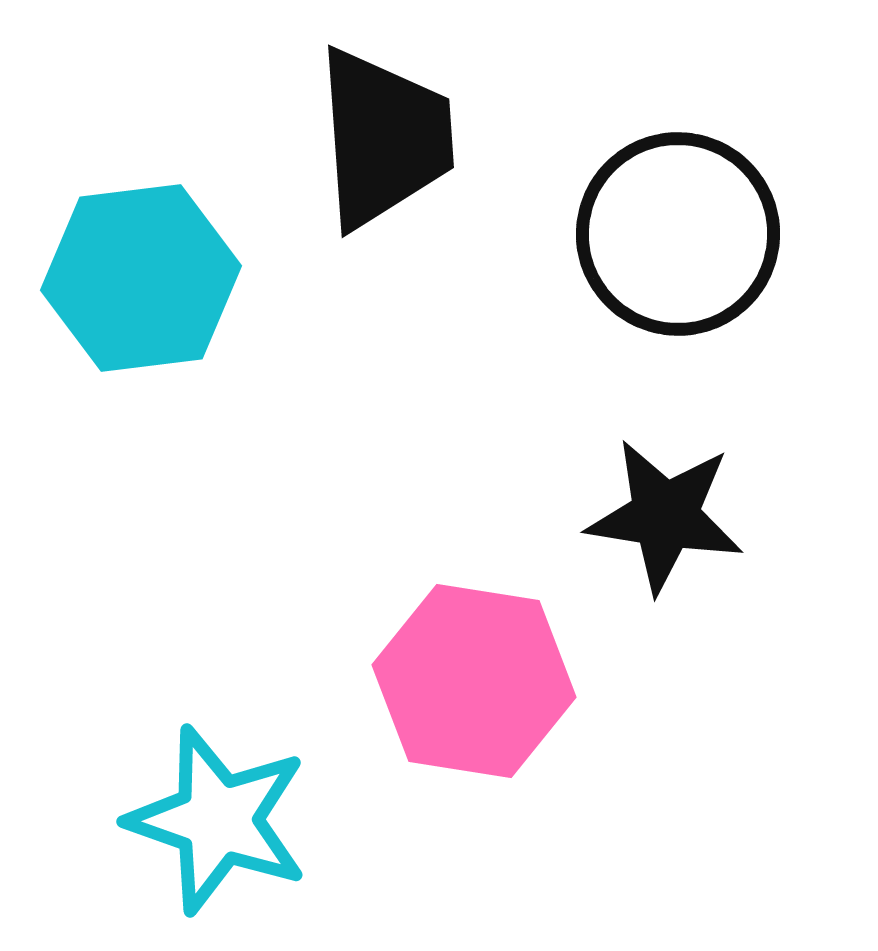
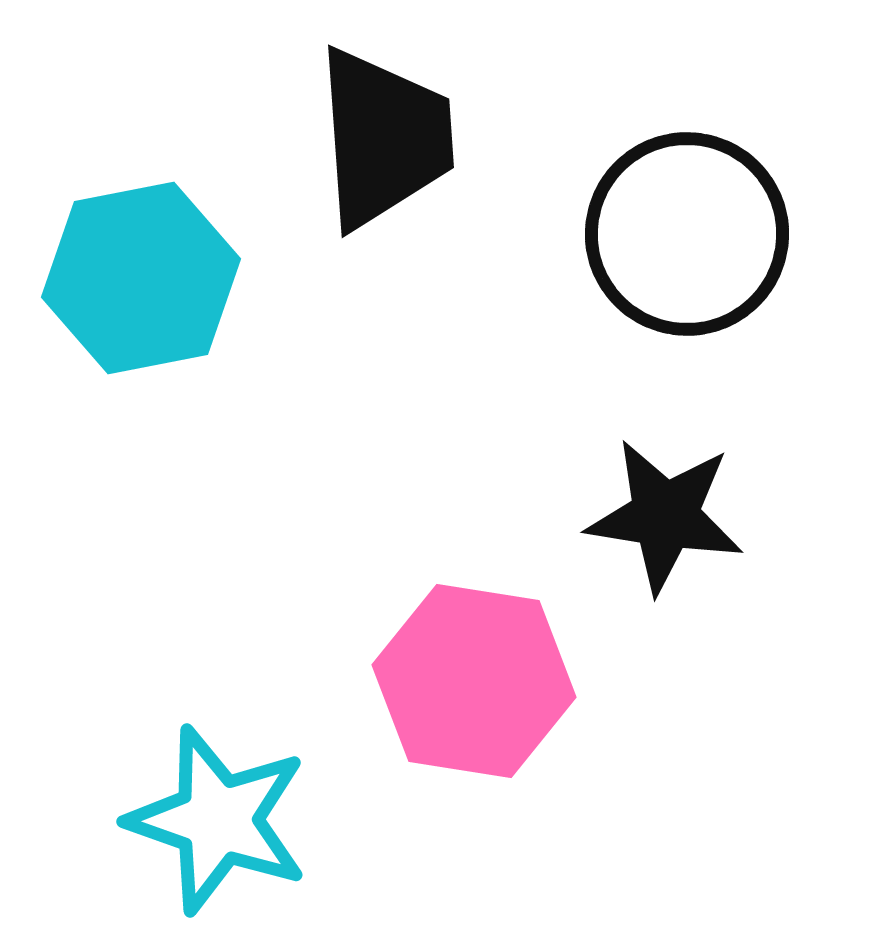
black circle: moved 9 px right
cyan hexagon: rotated 4 degrees counterclockwise
